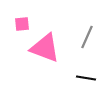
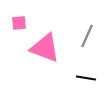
pink square: moved 3 px left, 1 px up
gray line: moved 1 px up
